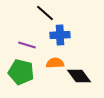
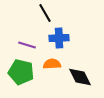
black line: rotated 18 degrees clockwise
blue cross: moved 1 px left, 3 px down
orange semicircle: moved 3 px left, 1 px down
black diamond: moved 1 px right, 1 px down; rotated 10 degrees clockwise
